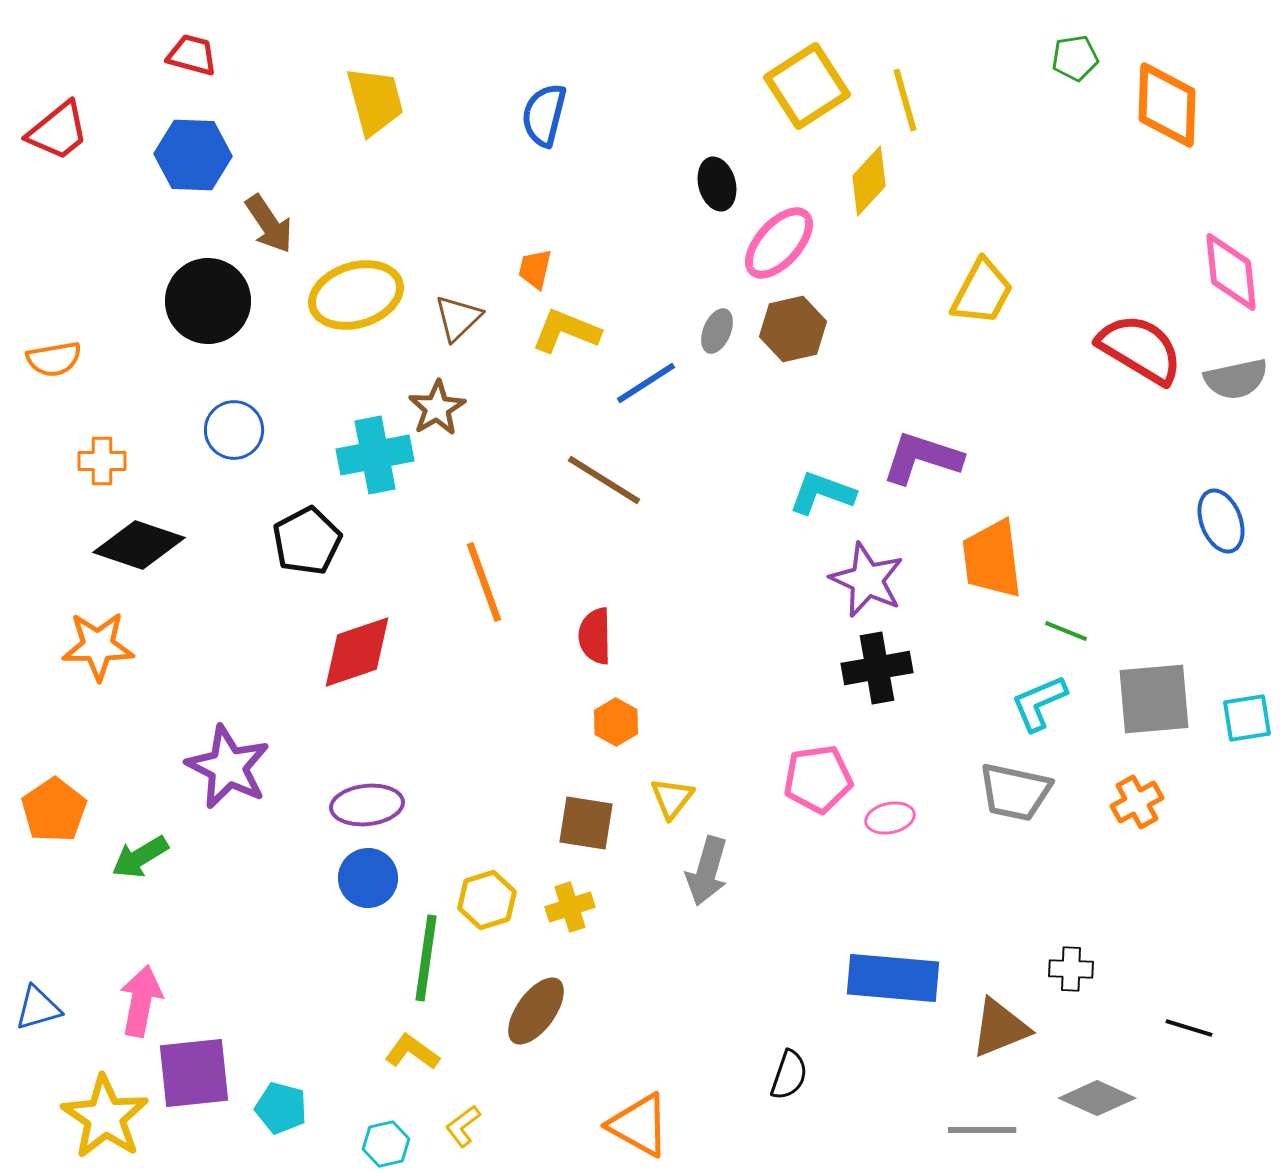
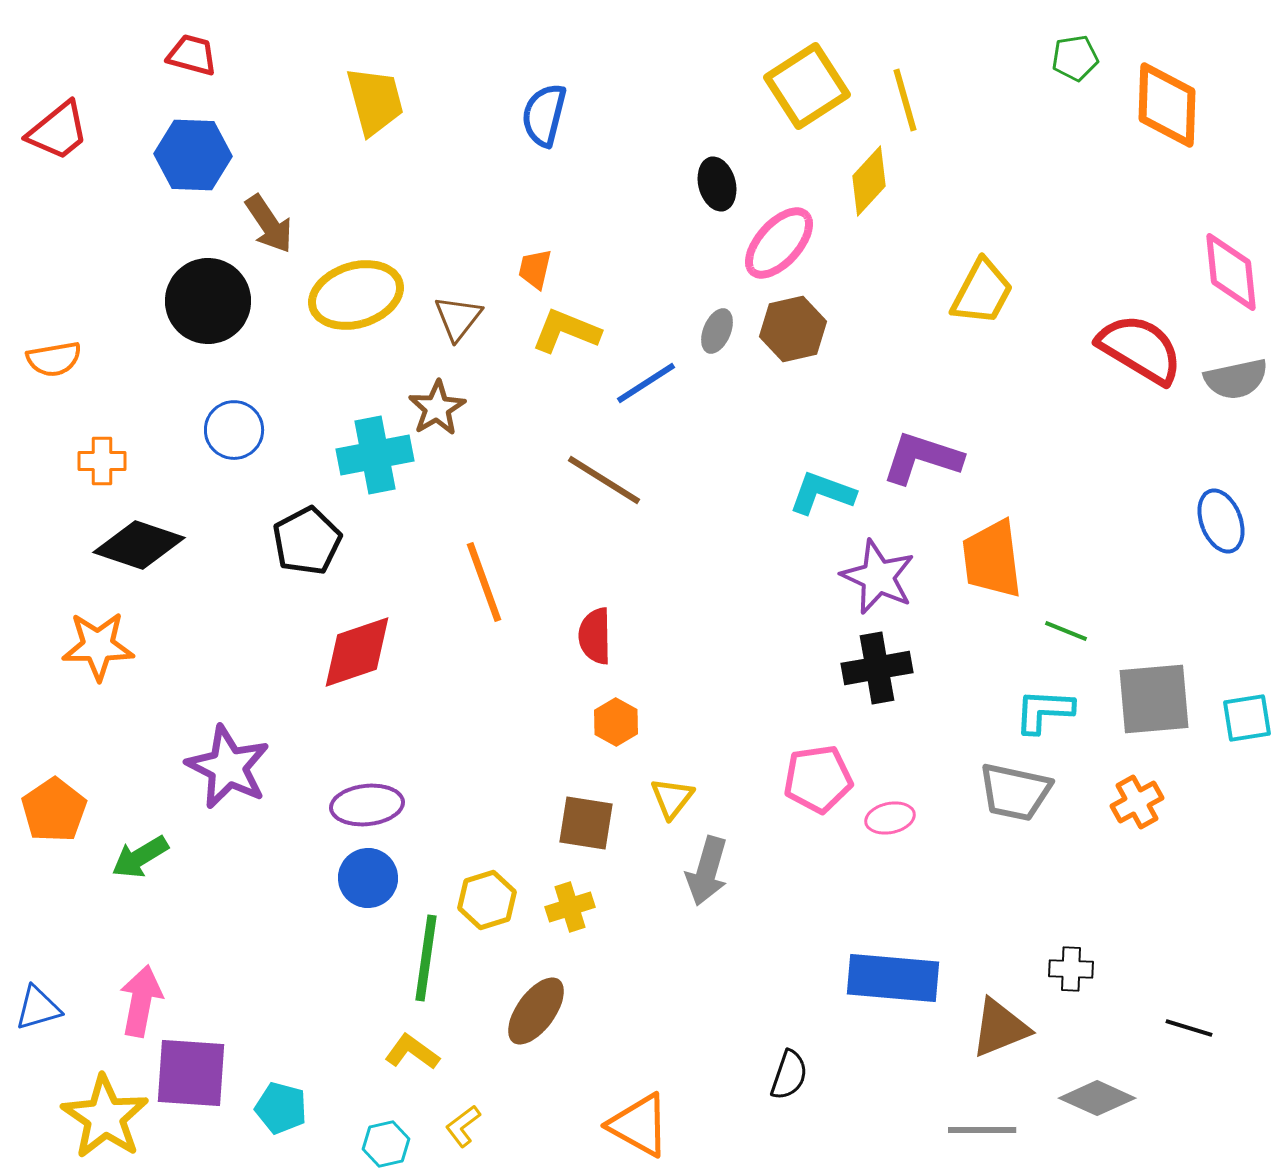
brown triangle at (458, 318): rotated 8 degrees counterclockwise
purple star at (867, 580): moved 11 px right, 3 px up
cyan L-shape at (1039, 703): moved 5 px right, 8 px down; rotated 26 degrees clockwise
purple square at (194, 1073): moved 3 px left; rotated 10 degrees clockwise
